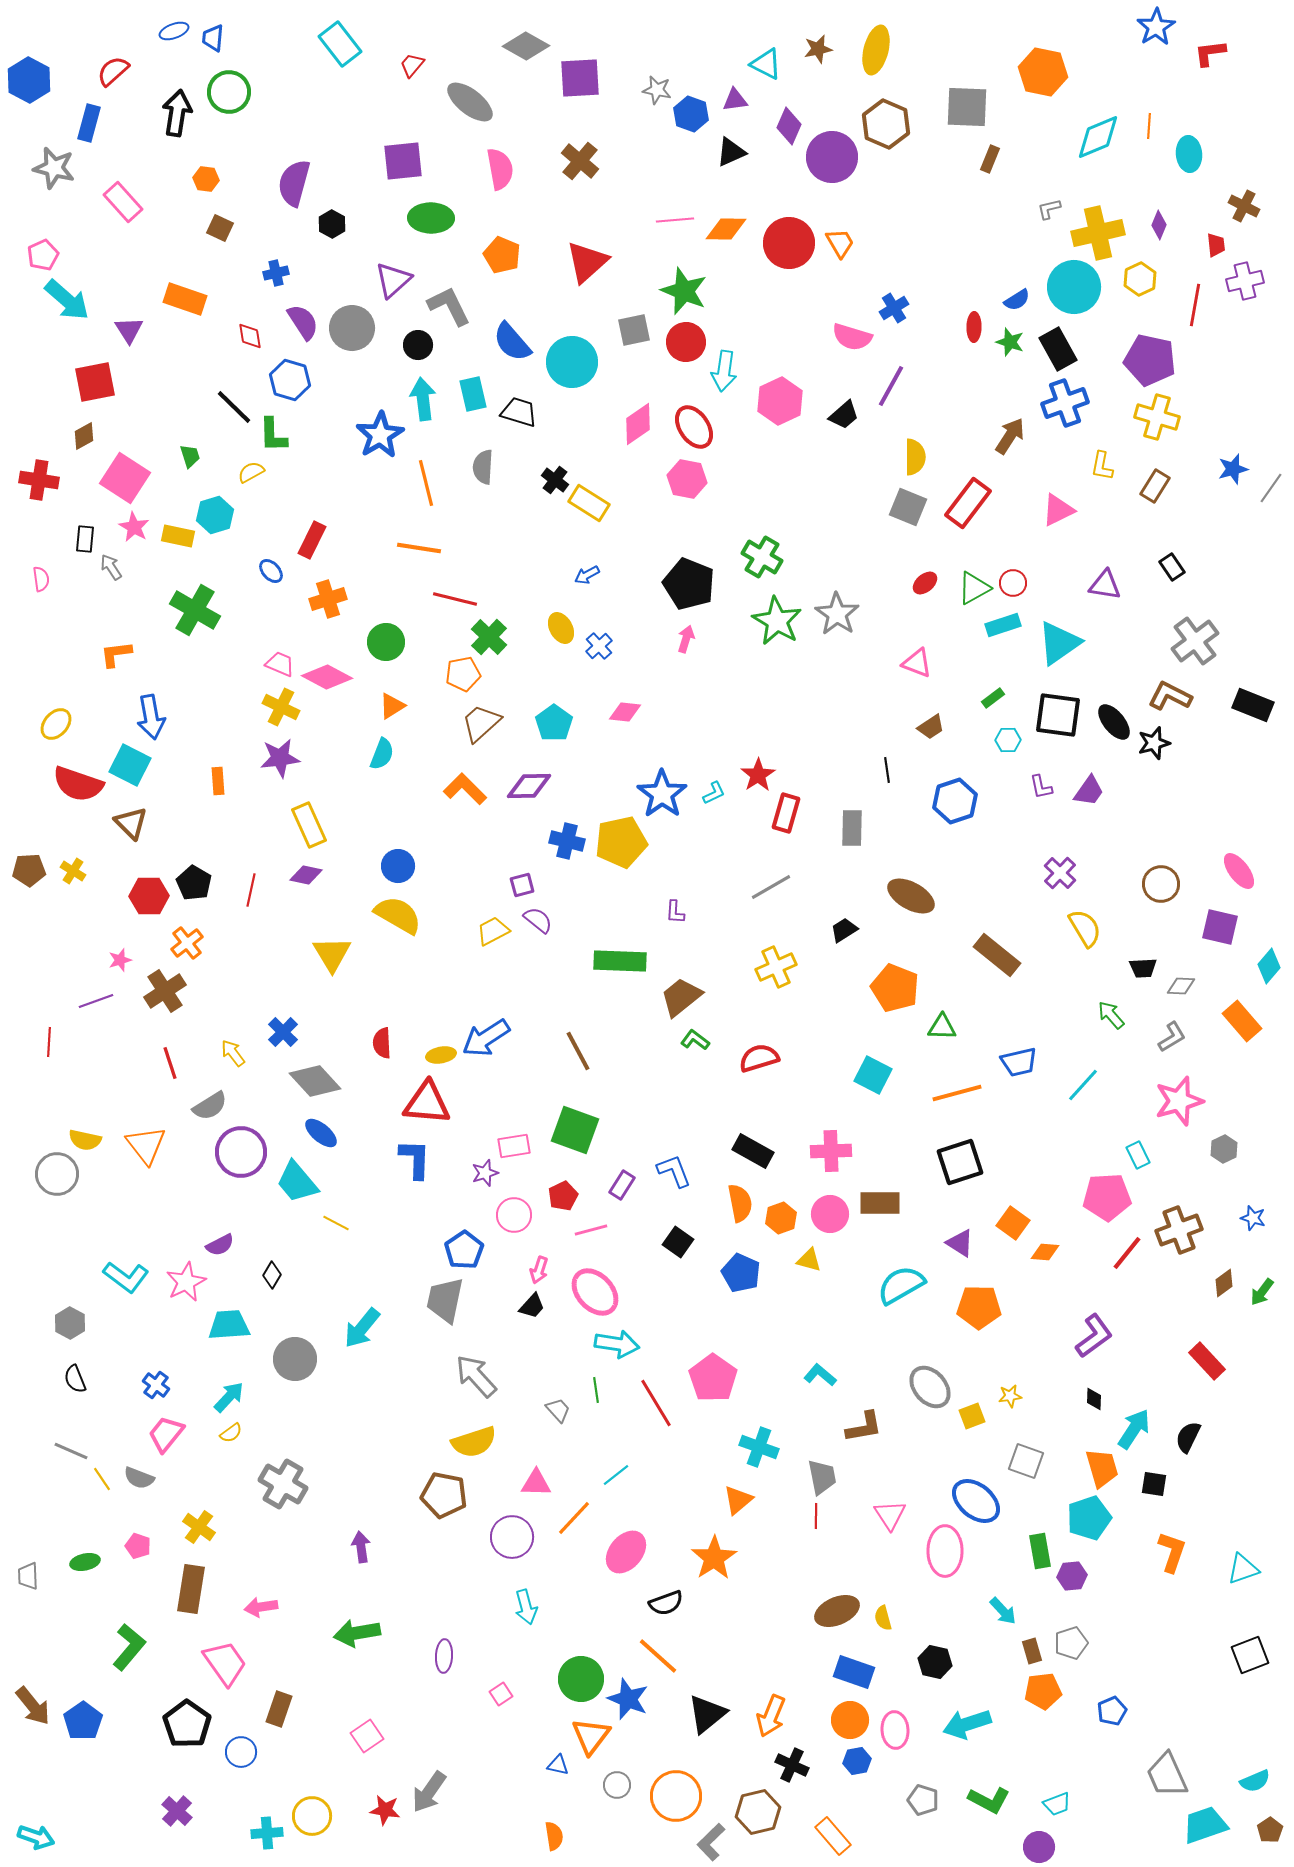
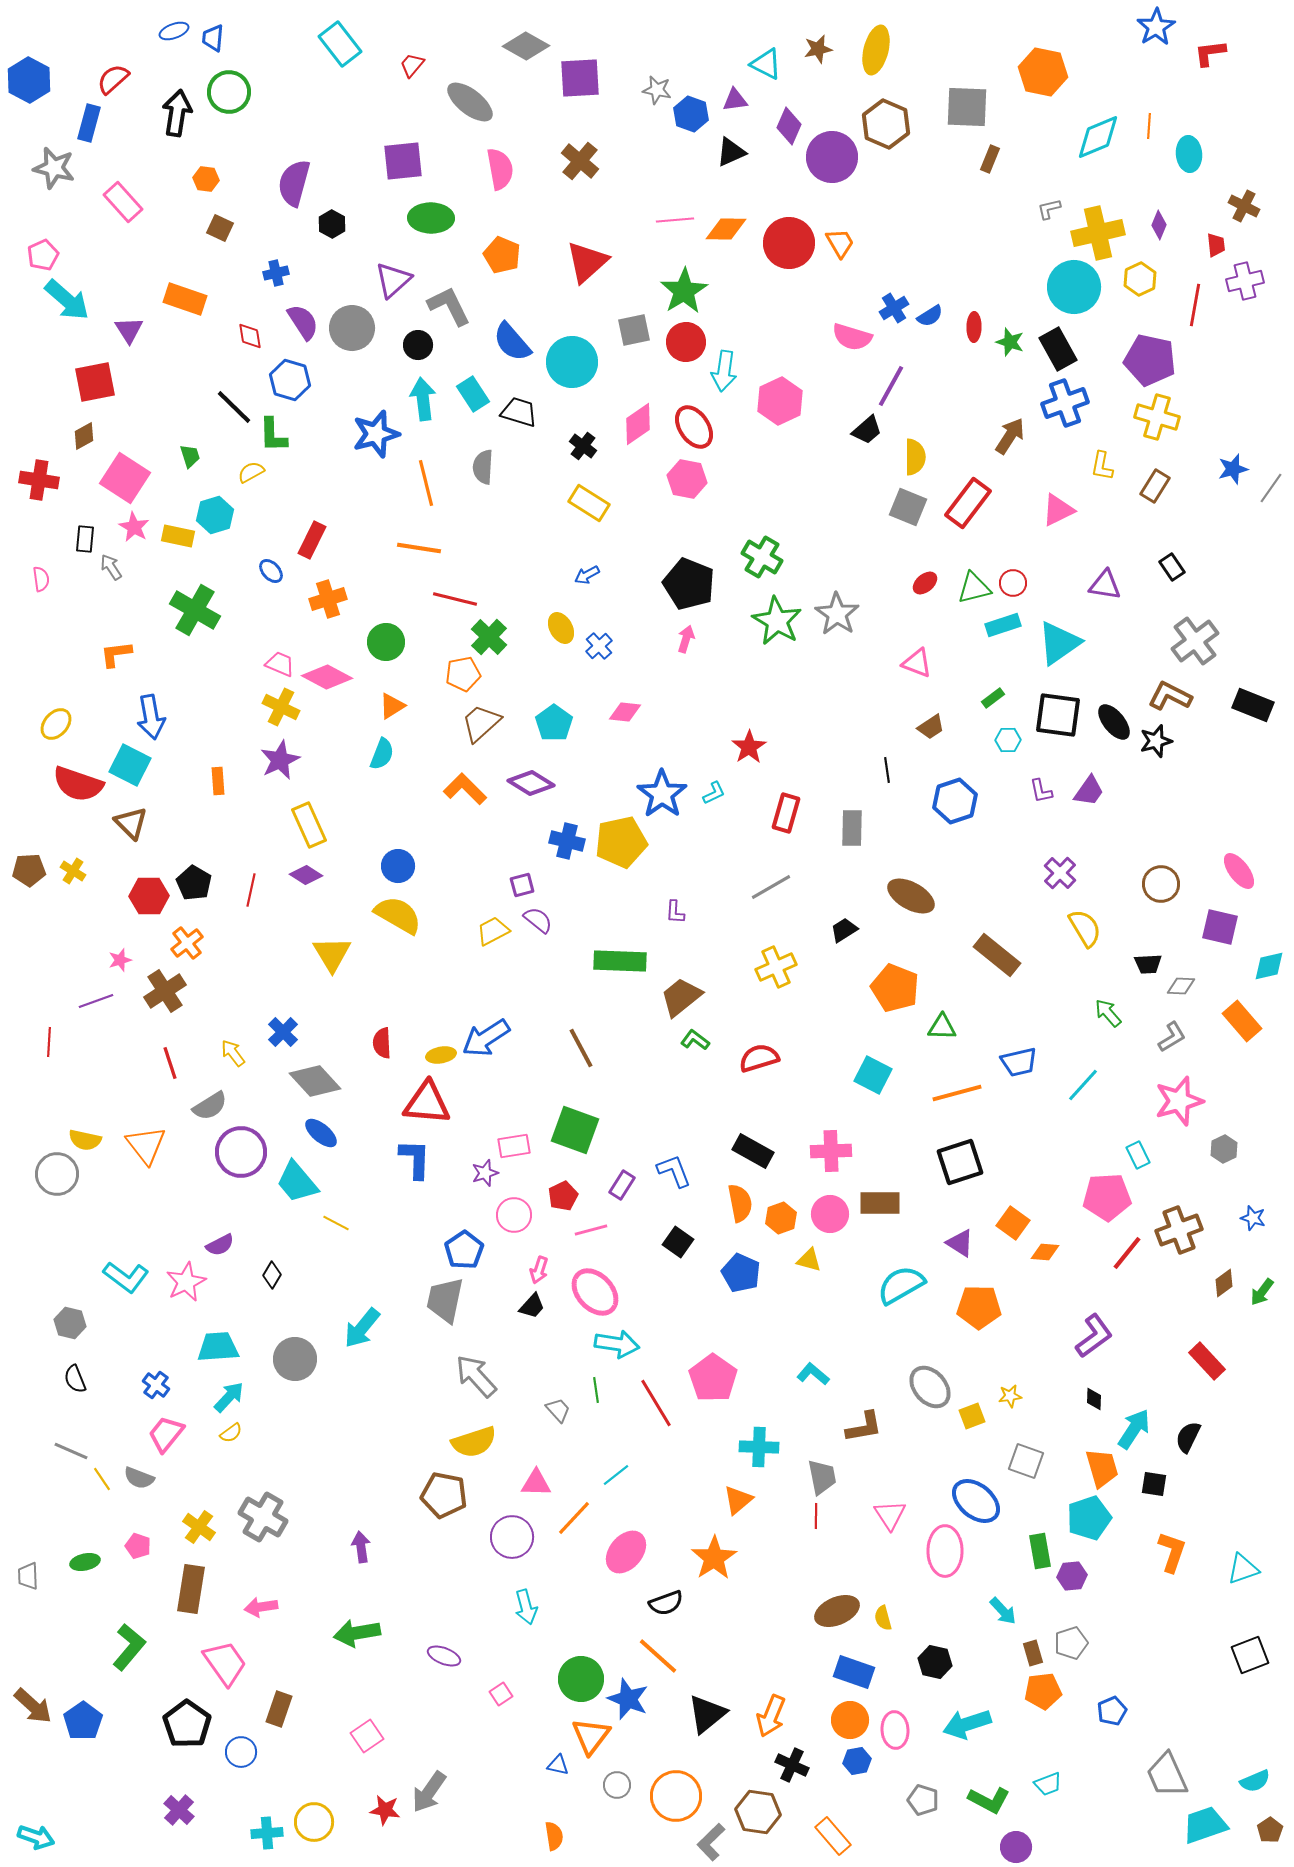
red semicircle at (113, 71): moved 8 px down
green star at (684, 291): rotated 18 degrees clockwise
blue semicircle at (1017, 300): moved 87 px left, 16 px down
cyan rectangle at (473, 394): rotated 20 degrees counterclockwise
black trapezoid at (844, 415): moved 23 px right, 15 px down
blue star at (380, 435): moved 4 px left, 1 px up; rotated 15 degrees clockwise
black cross at (555, 480): moved 28 px right, 34 px up
green triangle at (974, 588): rotated 15 degrees clockwise
black star at (1154, 743): moved 2 px right, 2 px up
purple star at (280, 758): moved 2 px down; rotated 18 degrees counterclockwise
red star at (758, 775): moved 9 px left, 28 px up
purple diamond at (529, 786): moved 2 px right, 3 px up; rotated 33 degrees clockwise
purple L-shape at (1041, 787): moved 4 px down
purple diamond at (306, 875): rotated 20 degrees clockwise
cyan diamond at (1269, 966): rotated 36 degrees clockwise
black trapezoid at (1143, 968): moved 5 px right, 4 px up
green arrow at (1111, 1015): moved 3 px left, 2 px up
brown line at (578, 1051): moved 3 px right, 3 px up
gray hexagon at (70, 1323): rotated 16 degrees counterclockwise
cyan trapezoid at (229, 1325): moved 11 px left, 22 px down
cyan L-shape at (820, 1375): moved 7 px left, 1 px up
cyan cross at (759, 1447): rotated 18 degrees counterclockwise
gray cross at (283, 1484): moved 20 px left, 33 px down
brown rectangle at (1032, 1651): moved 1 px right, 2 px down
purple ellipse at (444, 1656): rotated 72 degrees counterclockwise
brown arrow at (33, 1706): rotated 9 degrees counterclockwise
cyan trapezoid at (1057, 1804): moved 9 px left, 20 px up
purple cross at (177, 1811): moved 2 px right, 1 px up
brown hexagon at (758, 1812): rotated 21 degrees clockwise
yellow circle at (312, 1816): moved 2 px right, 6 px down
purple circle at (1039, 1847): moved 23 px left
